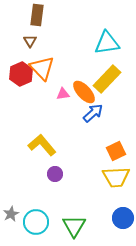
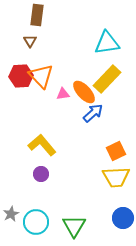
orange triangle: moved 1 px left, 8 px down
red hexagon: moved 2 px down; rotated 20 degrees clockwise
purple circle: moved 14 px left
